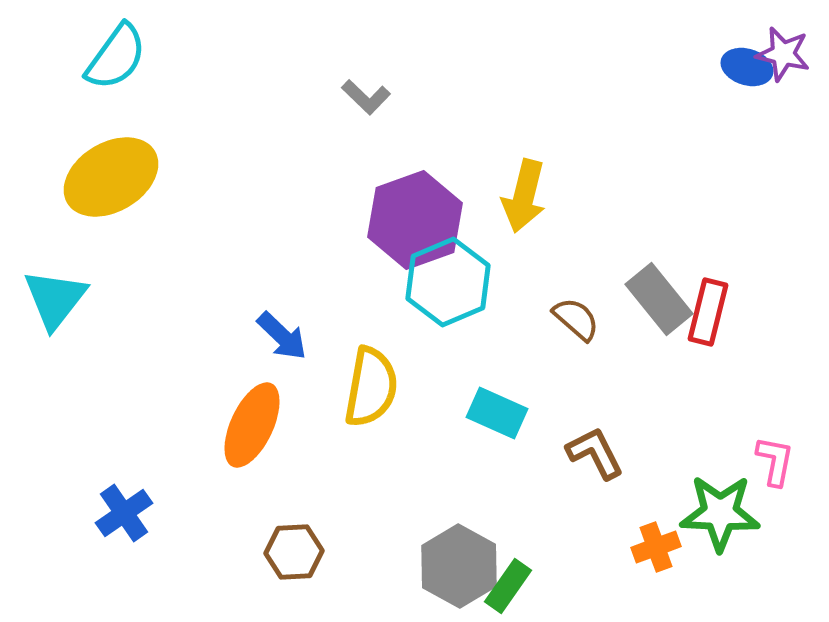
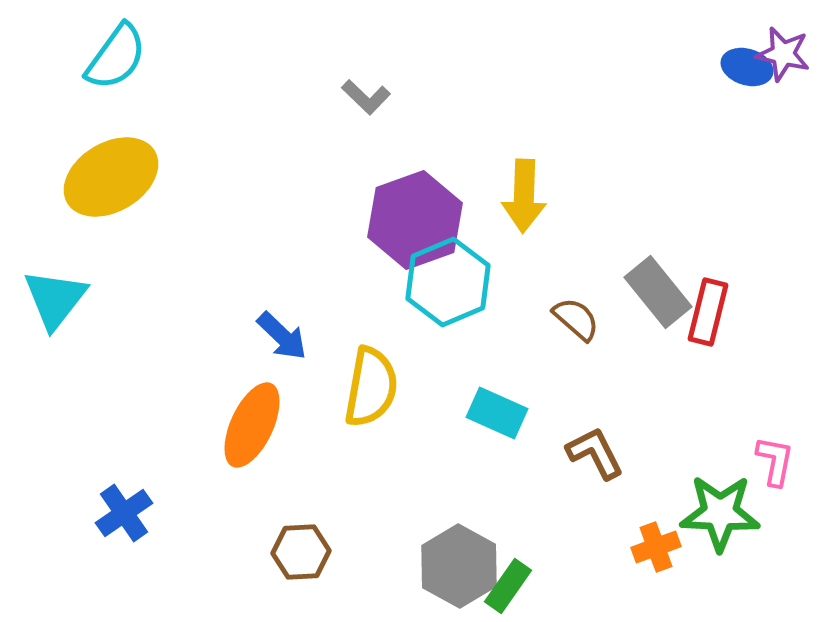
yellow arrow: rotated 12 degrees counterclockwise
gray rectangle: moved 1 px left, 7 px up
brown hexagon: moved 7 px right
